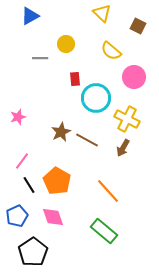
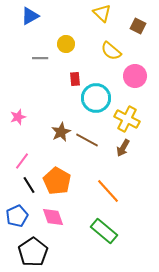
pink circle: moved 1 px right, 1 px up
